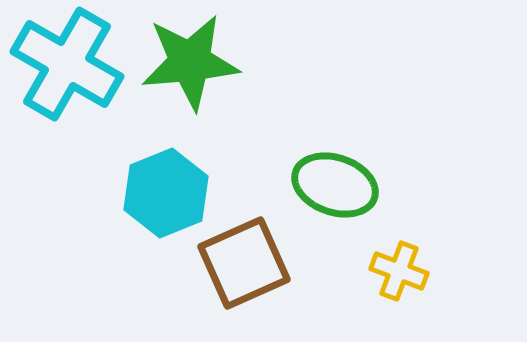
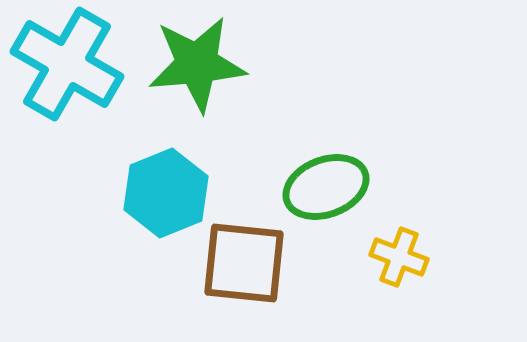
green star: moved 7 px right, 2 px down
green ellipse: moved 9 px left, 2 px down; rotated 40 degrees counterclockwise
brown square: rotated 30 degrees clockwise
yellow cross: moved 14 px up
